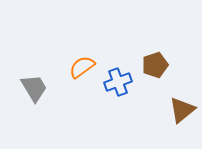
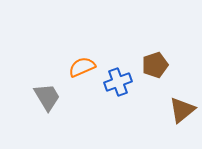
orange semicircle: rotated 12 degrees clockwise
gray trapezoid: moved 13 px right, 9 px down
